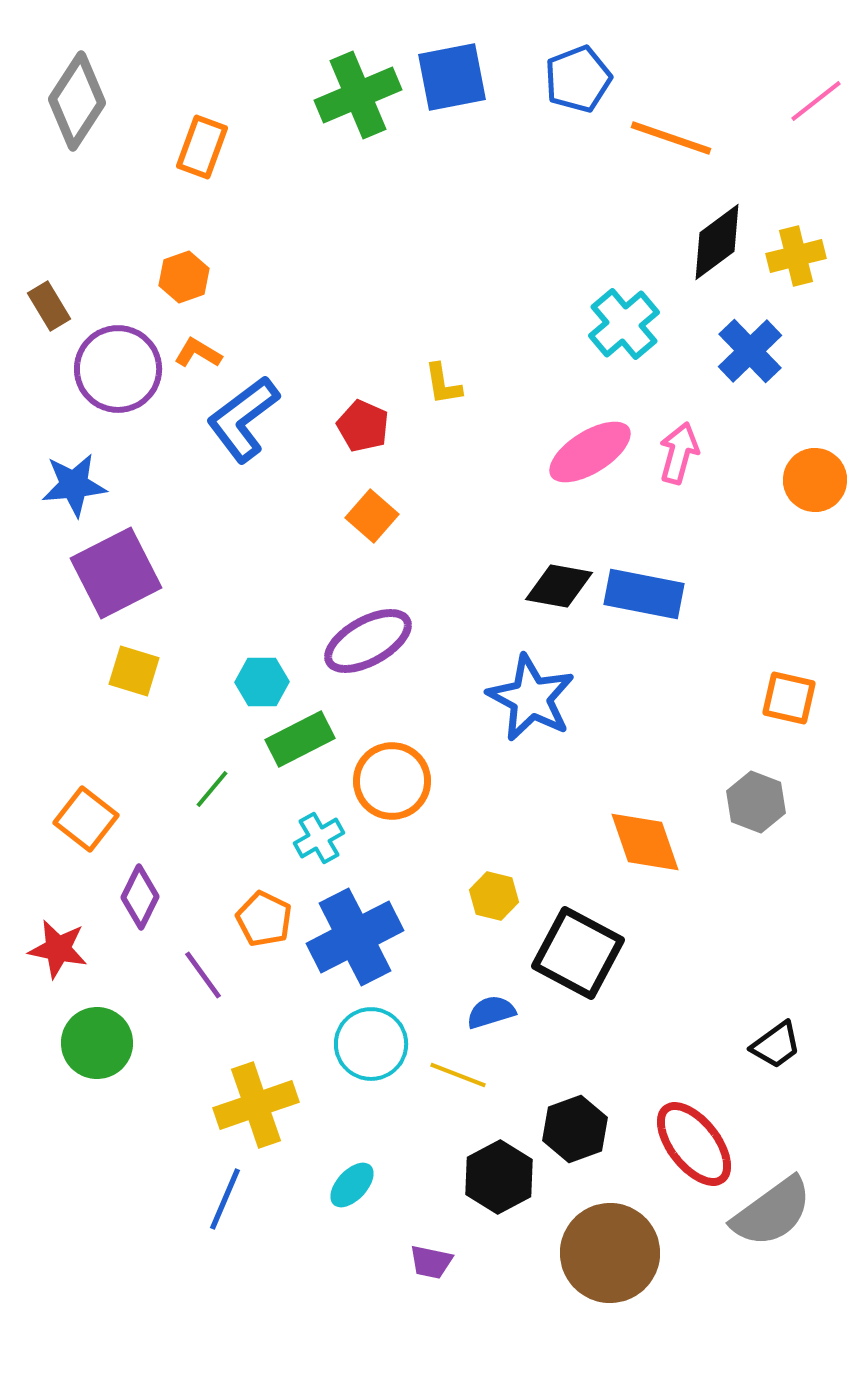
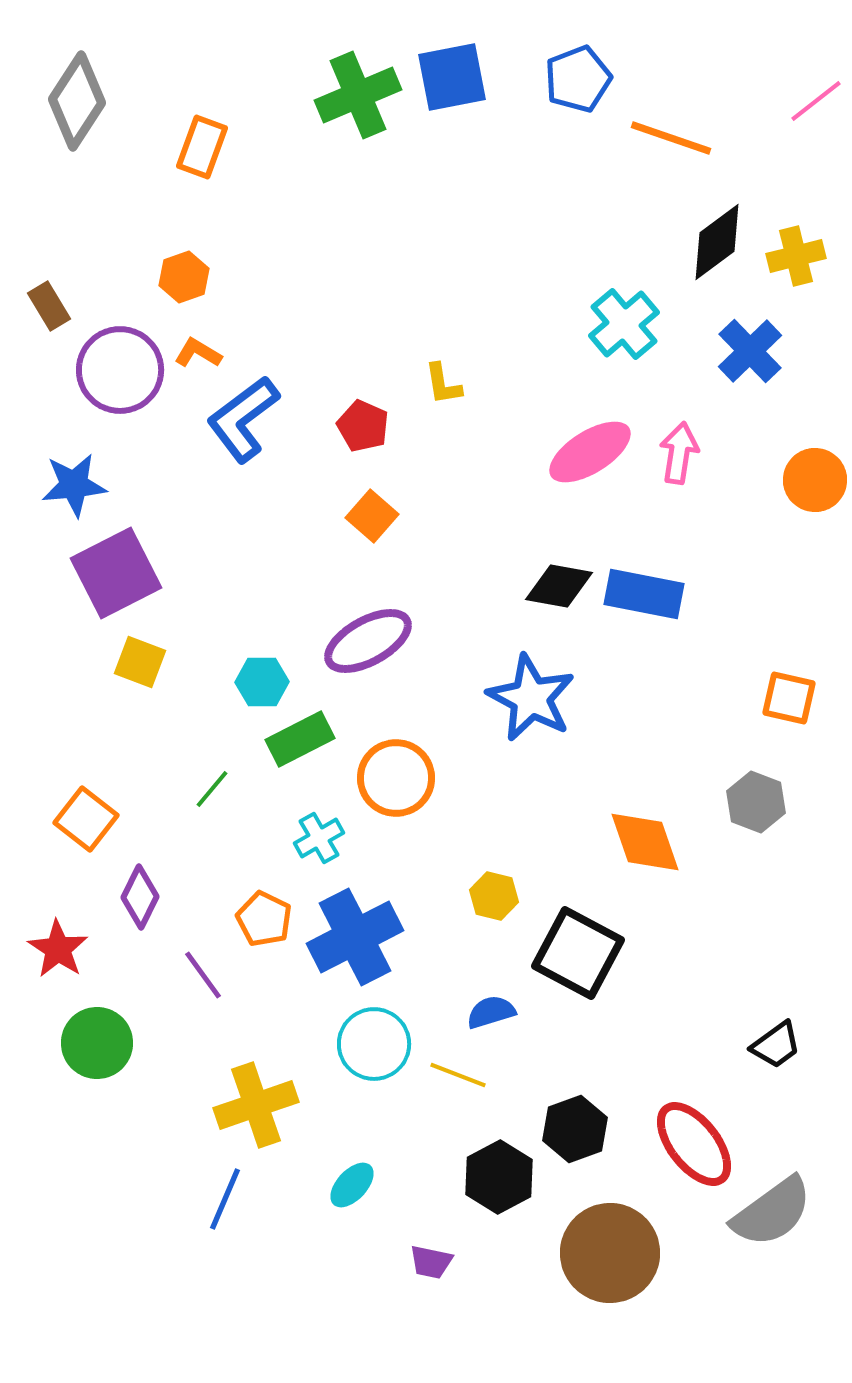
purple circle at (118, 369): moved 2 px right, 1 px down
pink arrow at (679, 453): rotated 6 degrees counterclockwise
yellow square at (134, 671): moved 6 px right, 9 px up; rotated 4 degrees clockwise
orange circle at (392, 781): moved 4 px right, 3 px up
red star at (58, 949): rotated 22 degrees clockwise
cyan circle at (371, 1044): moved 3 px right
